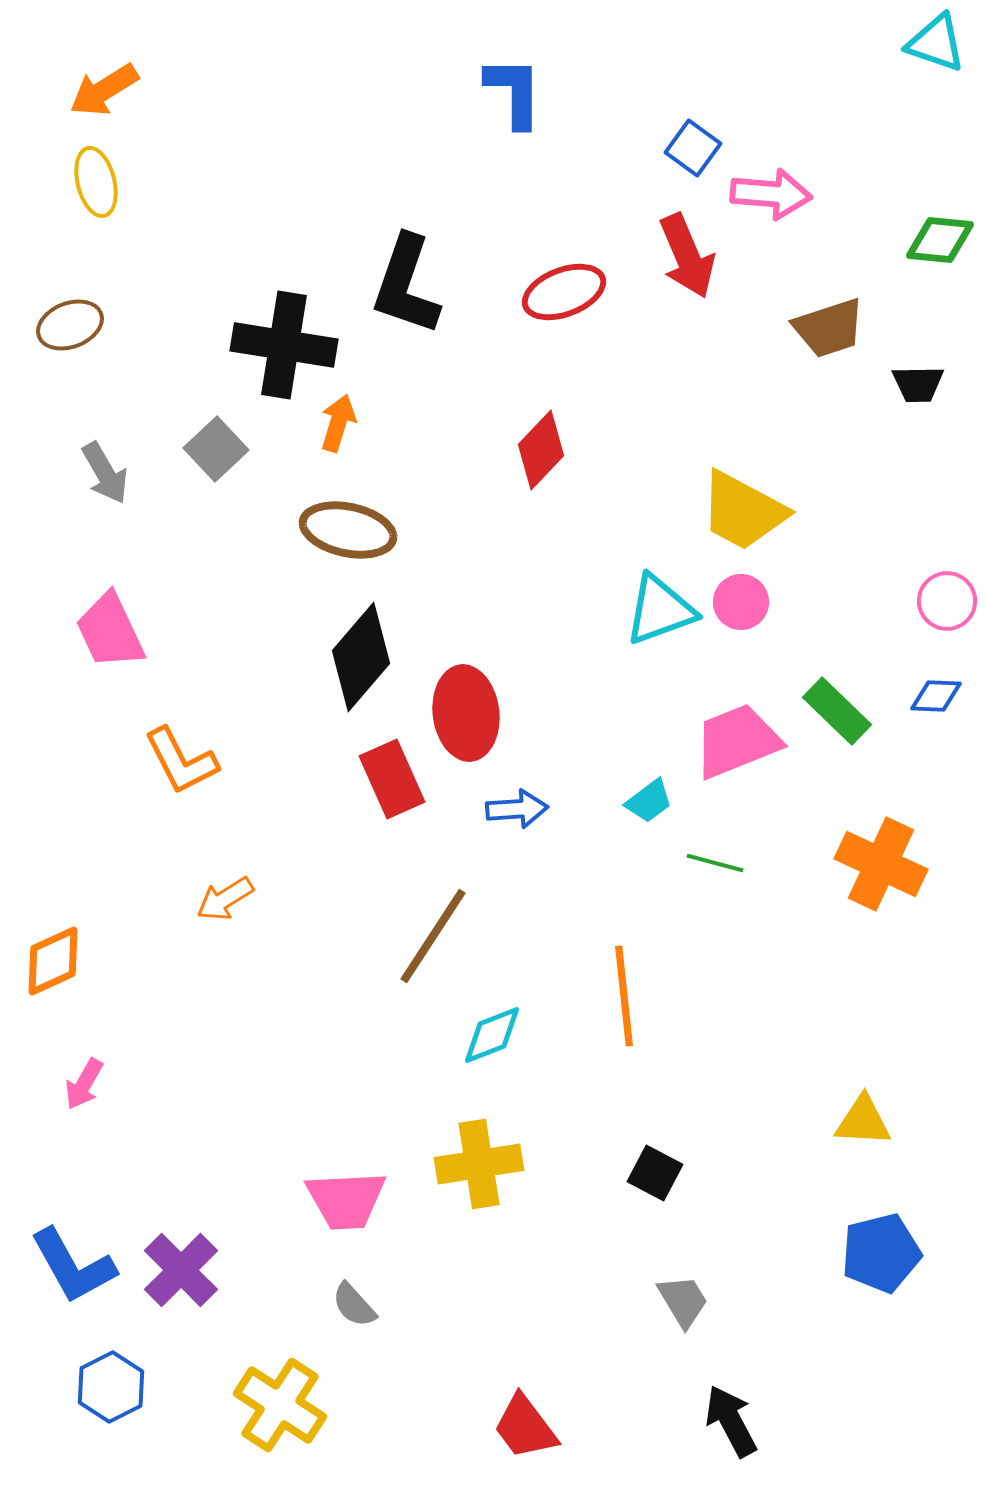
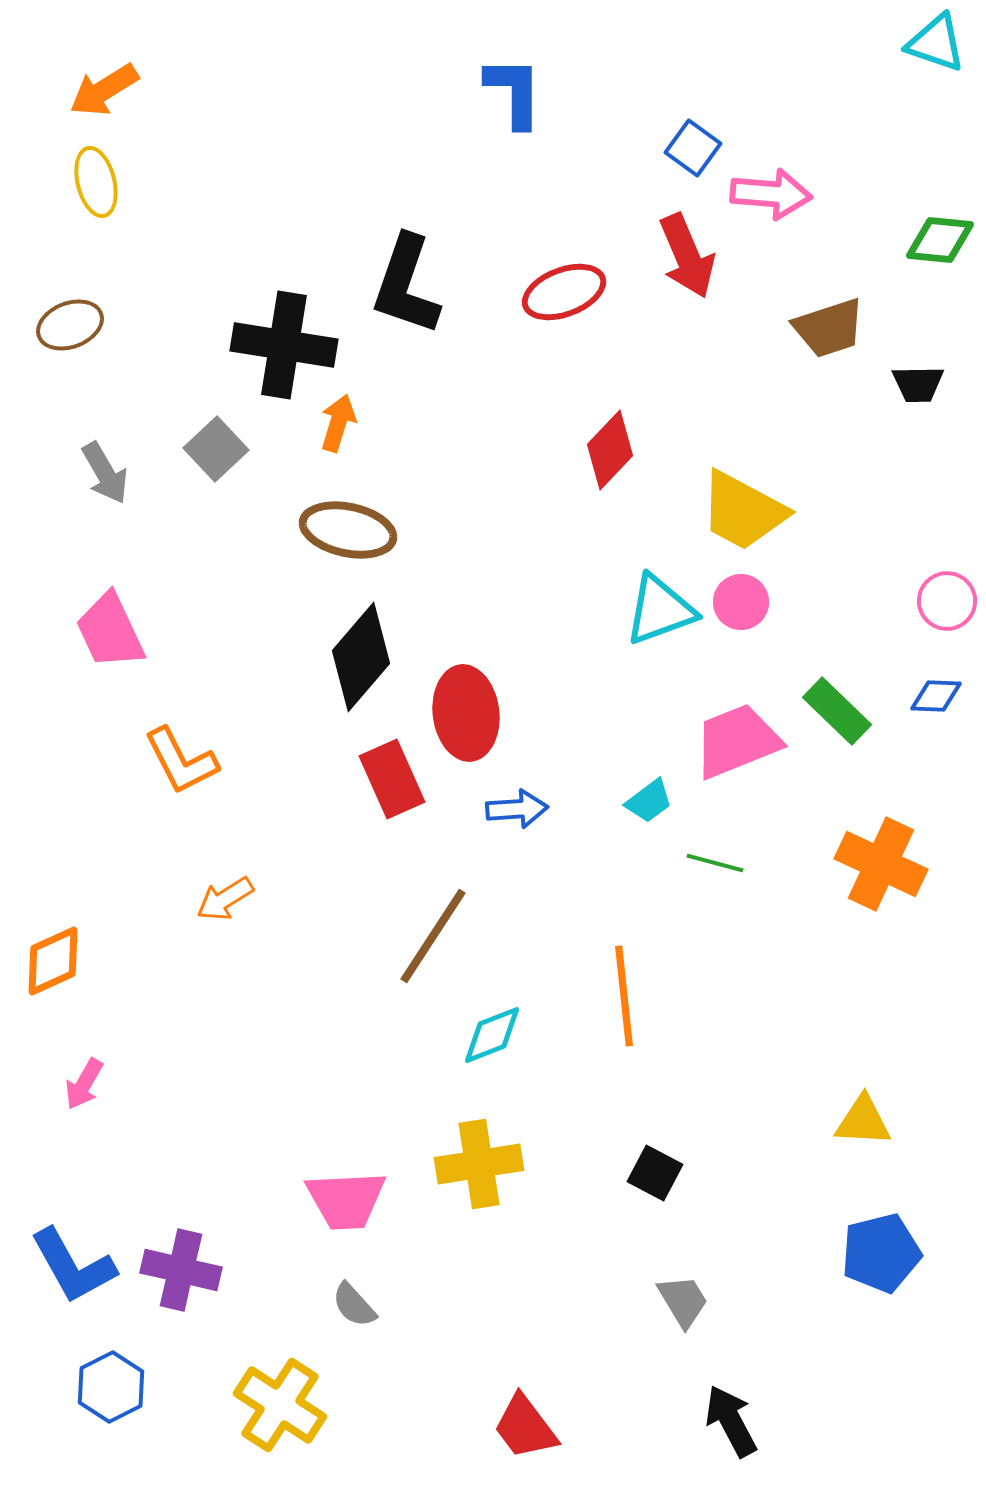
red diamond at (541, 450): moved 69 px right
purple cross at (181, 1270): rotated 32 degrees counterclockwise
